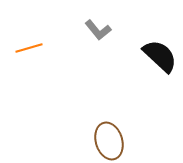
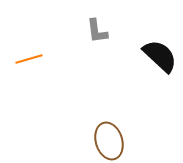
gray L-shape: moved 1 px left, 1 px down; rotated 32 degrees clockwise
orange line: moved 11 px down
